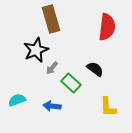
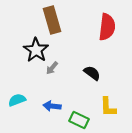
brown rectangle: moved 1 px right, 1 px down
black star: rotated 15 degrees counterclockwise
black semicircle: moved 3 px left, 4 px down
green rectangle: moved 8 px right, 37 px down; rotated 18 degrees counterclockwise
